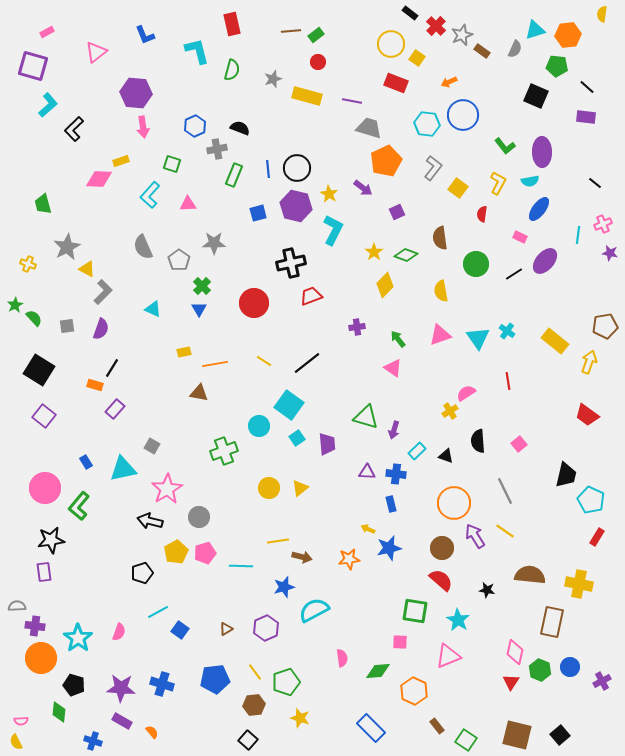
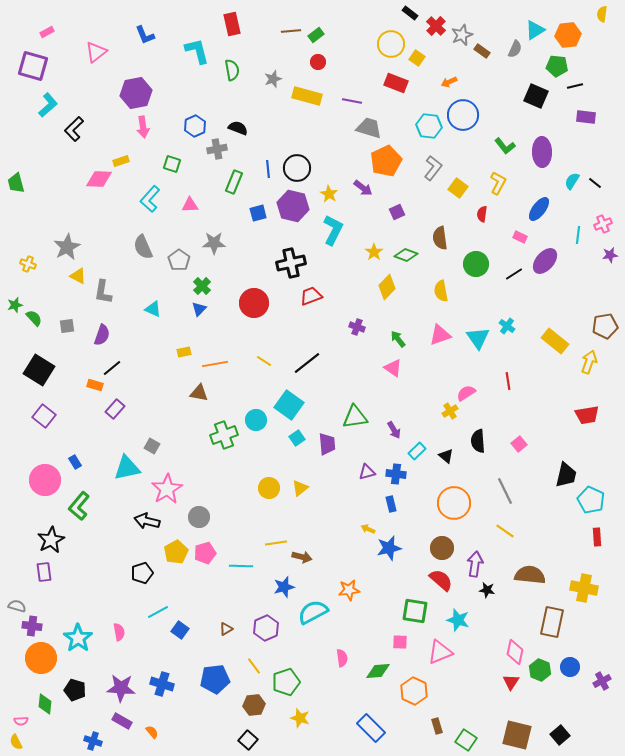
cyan triangle at (535, 30): rotated 15 degrees counterclockwise
green semicircle at (232, 70): rotated 25 degrees counterclockwise
black line at (587, 87): moved 12 px left, 1 px up; rotated 56 degrees counterclockwise
purple hexagon at (136, 93): rotated 16 degrees counterclockwise
cyan hexagon at (427, 124): moved 2 px right, 2 px down
black semicircle at (240, 128): moved 2 px left
green rectangle at (234, 175): moved 7 px down
cyan semicircle at (530, 181): moved 42 px right; rotated 132 degrees clockwise
cyan L-shape at (150, 195): moved 4 px down
green trapezoid at (43, 204): moved 27 px left, 21 px up
pink triangle at (188, 204): moved 2 px right, 1 px down
purple hexagon at (296, 206): moved 3 px left
purple star at (610, 253): moved 2 px down; rotated 21 degrees counterclockwise
yellow triangle at (87, 269): moved 9 px left, 7 px down
yellow diamond at (385, 285): moved 2 px right, 2 px down
gray L-shape at (103, 292): rotated 145 degrees clockwise
green star at (15, 305): rotated 14 degrees clockwise
blue triangle at (199, 309): rotated 14 degrees clockwise
purple cross at (357, 327): rotated 28 degrees clockwise
purple semicircle at (101, 329): moved 1 px right, 6 px down
cyan cross at (507, 331): moved 5 px up
black line at (112, 368): rotated 18 degrees clockwise
red trapezoid at (587, 415): rotated 45 degrees counterclockwise
green triangle at (366, 417): moved 11 px left; rotated 24 degrees counterclockwise
cyan circle at (259, 426): moved 3 px left, 6 px up
purple arrow at (394, 430): rotated 48 degrees counterclockwise
green cross at (224, 451): moved 16 px up
black triangle at (446, 456): rotated 21 degrees clockwise
blue rectangle at (86, 462): moved 11 px left
cyan triangle at (123, 469): moved 4 px right, 1 px up
purple triangle at (367, 472): rotated 18 degrees counterclockwise
pink circle at (45, 488): moved 8 px up
black arrow at (150, 521): moved 3 px left
purple arrow at (475, 536): moved 28 px down; rotated 40 degrees clockwise
red rectangle at (597, 537): rotated 36 degrees counterclockwise
black star at (51, 540): rotated 20 degrees counterclockwise
yellow line at (278, 541): moved 2 px left, 2 px down
orange star at (349, 559): moved 31 px down
yellow cross at (579, 584): moved 5 px right, 4 px down
gray semicircle at (17, 606): rotated 18 degrees clockwise
cyan semicircle at (314, 610): moved 1 px left, 2 px down
cyan star at (458, 620): rotated 15 degrees counterclockwise
purple cross at (35, 626): moved 3 px left
pink semicircle at (119, 632): rotated 30 degrees counterclockwise
pink triangle at (448, 656): moved 8 px left, 4 px up
yellow line at (255, 672): moved 1 px left, 6 px up
black pentagon at (74, 685): moved 1 px right, 5 px down
green diamond at (59, 712): moved 14 px left, 8 px up
brown rectangle at (437, 726): rotated 21 degrees clockwise
